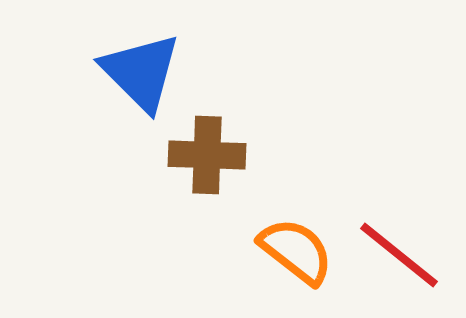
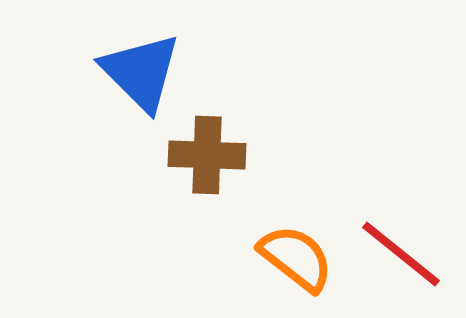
orange semicircle: moved 7 px down
red line: moved 2 px right, 1 px up
